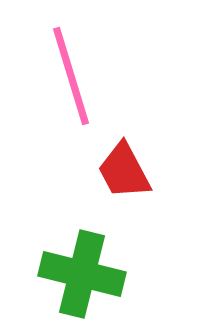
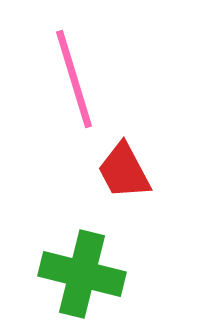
pink line: moved 3 px right, 3 px down
